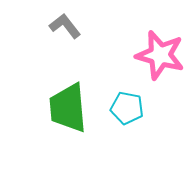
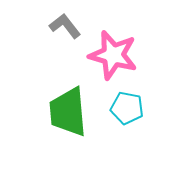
pink star: moved 47 px left
green trapezoid: moved 4 px down
